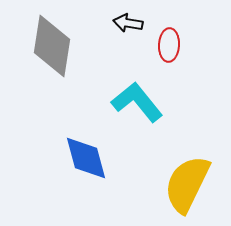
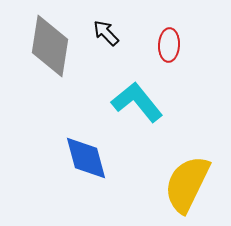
black arrow: moved 22 px left, 10 px down; rotated 36 degrees clockwise
gray diamond: moved 2 px left
